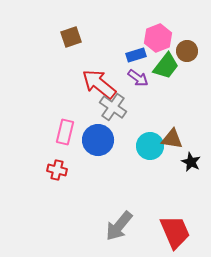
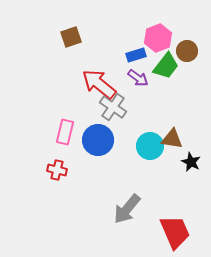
gray arrow: moved 8 px right, 17 px up
